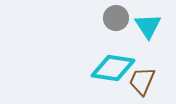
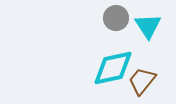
cyan diamond: rotated 21 degrees counterclockwise
brown trapezoid: rotated 16 degrees clockwise
